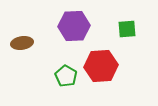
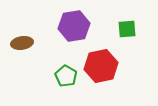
purple hexagon: rotated 8 degrees counterclockwise
red hexagon: rotated 8 degrees counterclockwise
